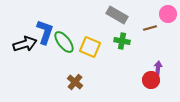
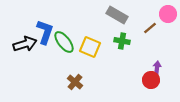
brown line: rotated 24 degrees counterclockwise
purple arrow: moved 1 px left
